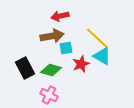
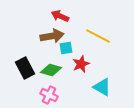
red arrow: rotated 36 degrees clockwise
yellow line: moved 1 px right, 2 px up; rotated 15 degrees counterclockwise
cyan triangle: moved 31 px down
